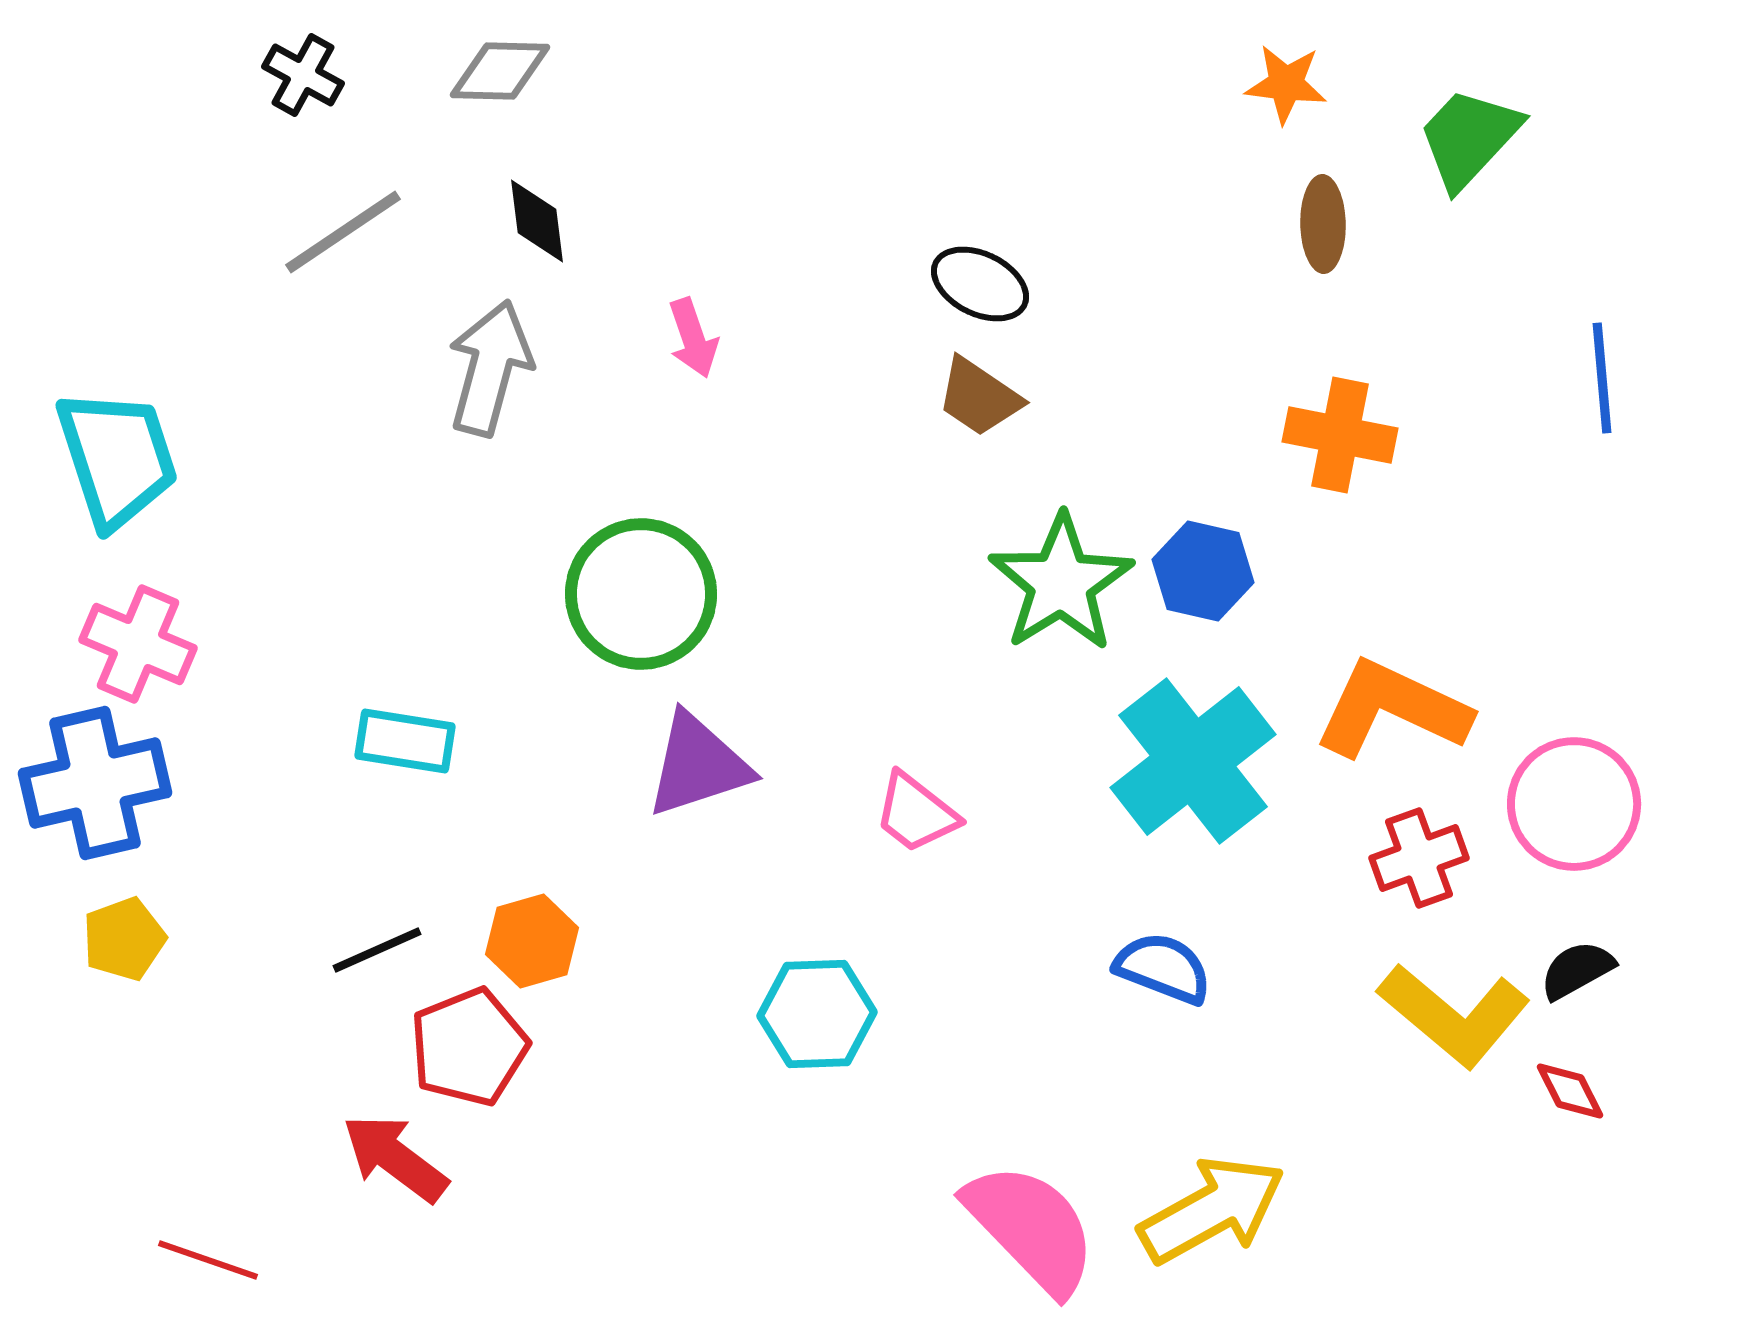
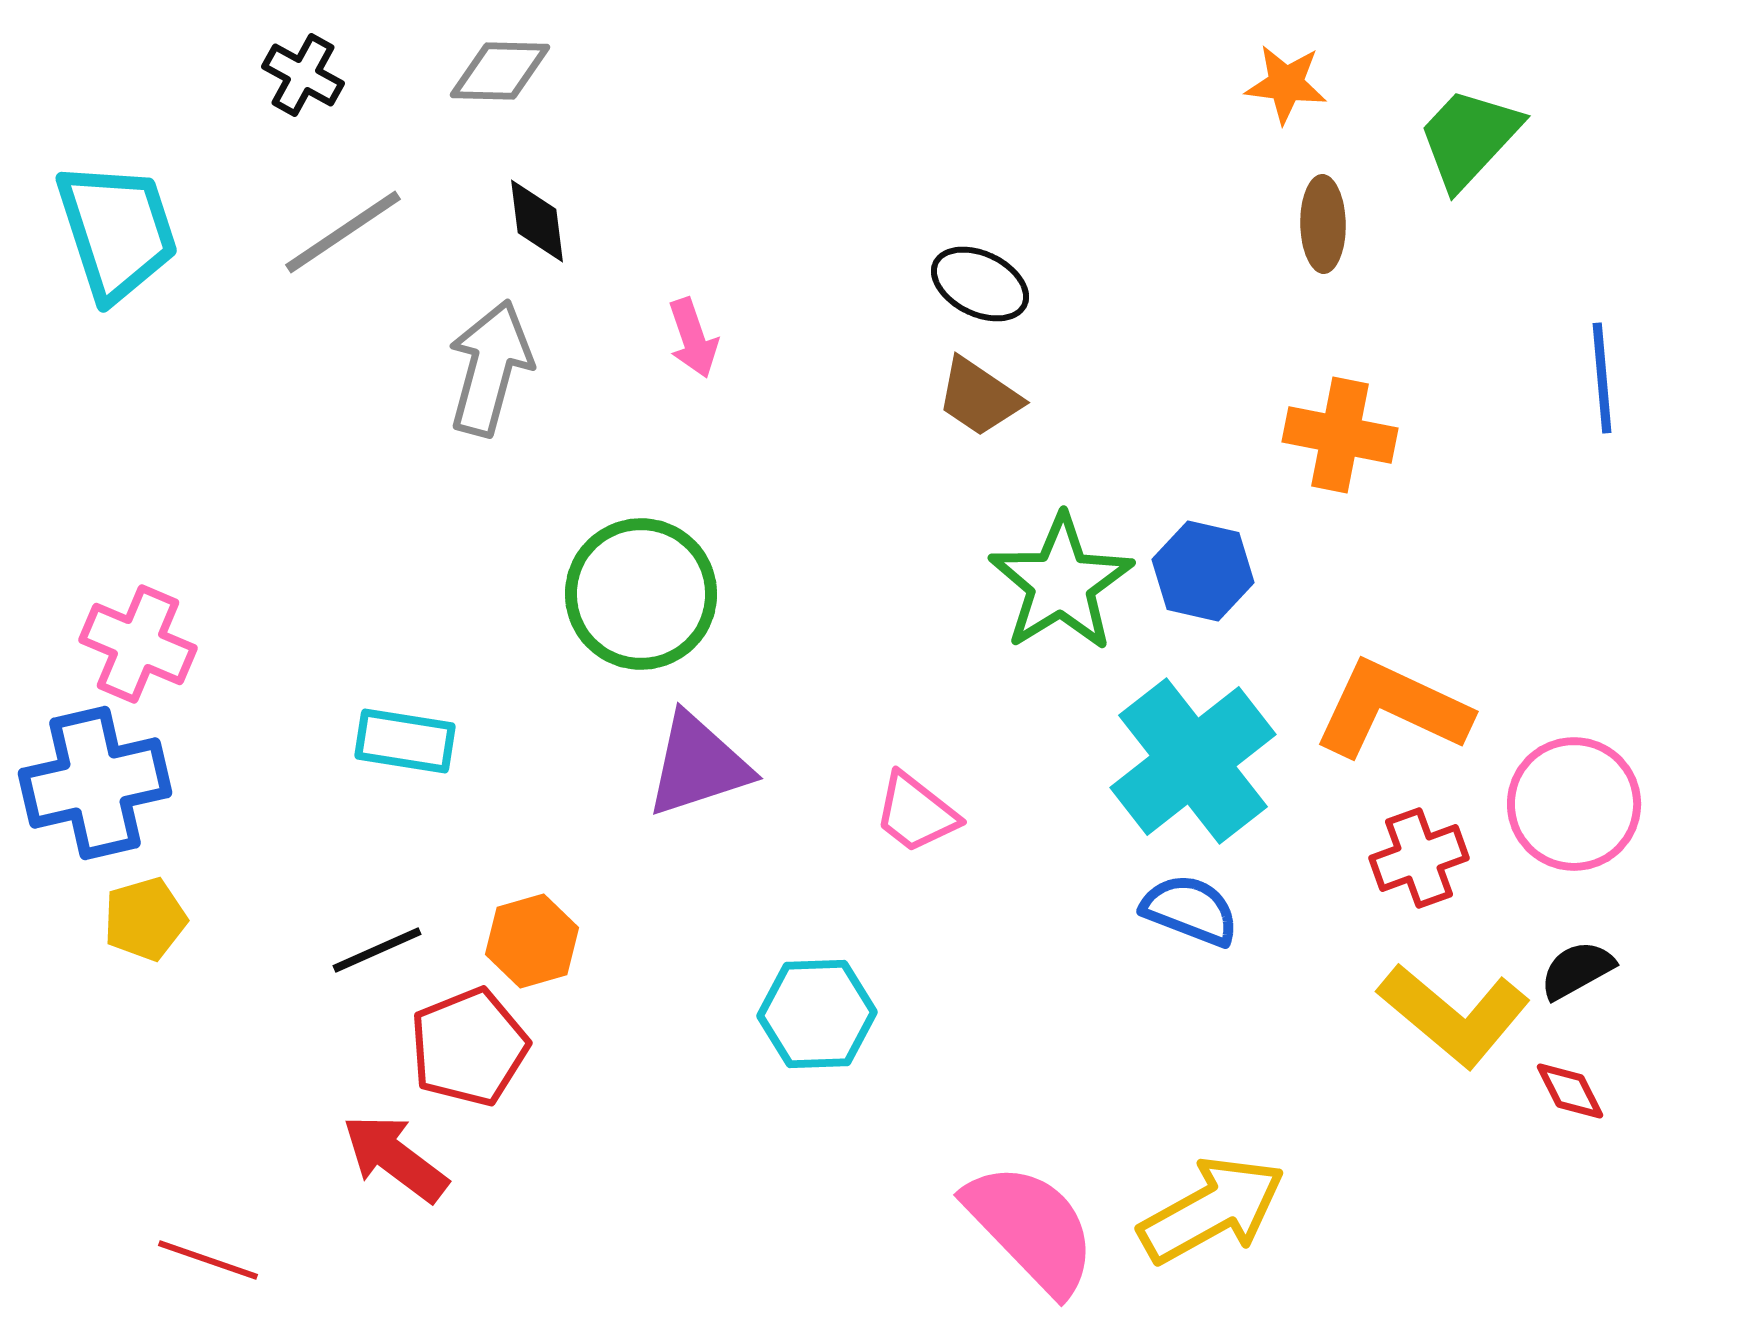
cyan trapezoid: moved 227 px up
yellow pentagon: moved 21 px right, 20 px up; rotated 4 degrees clockwise
blue semicircle: moved 27 px right, 58 px up
